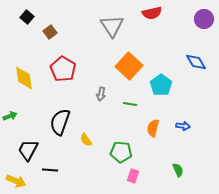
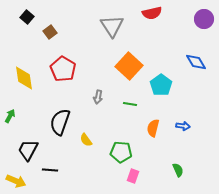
gray arrow: moved 3 px left, 3 px down
green arrow: rotated 40 degrees counterclockwise
